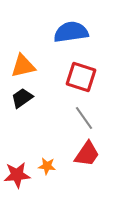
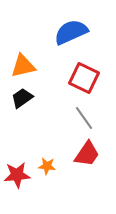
blue semicircle: rotated 16 degrees counterclockwise
red square: moved 3 px right, 1 px down; rotated 8 degrees clockwise
